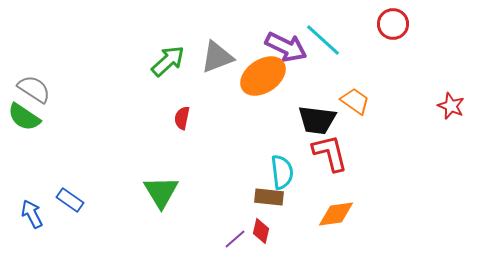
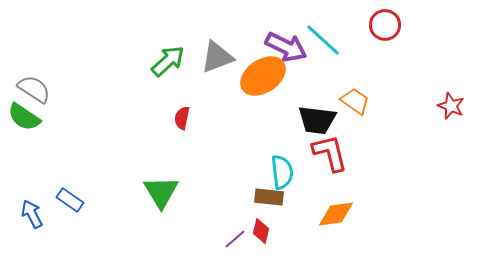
red circle: moved 8 px left, 1 px down
